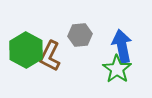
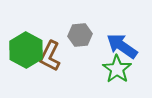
blue arrow: rotated 44 degrees counterclockwise
